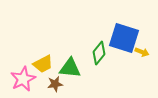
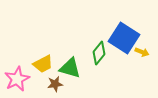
blue square: rotated 16 degrees clockwise
green triangle: rotated 10 degrees clockwise
pink star: moved 6 px left
